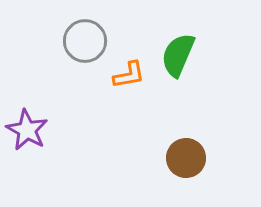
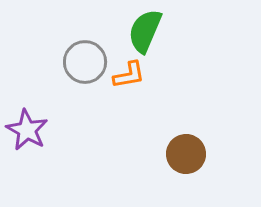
gray circle: moved 21 px down
green semicircle: moved 33 px left, 24 px up
brown circle: moved 4 px up
